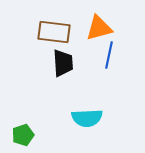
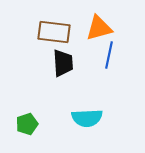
green pentagon: moved 4 px right, 11 px up
